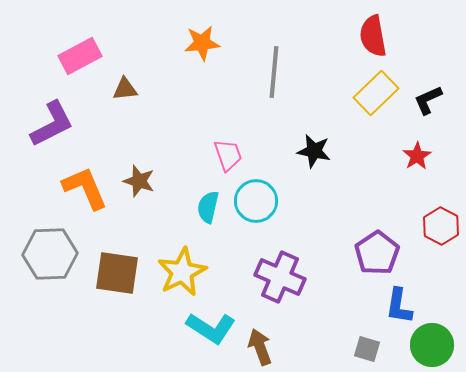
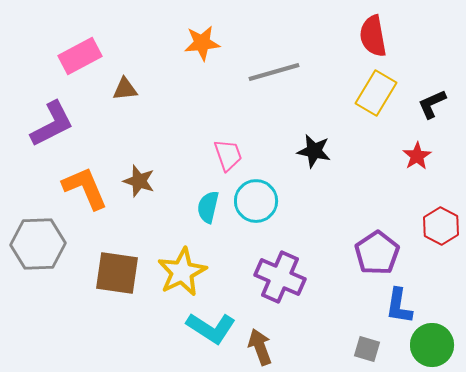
gray line: rotated 69 degrees clockwise
yellow rectangle: rotated 15 degrees counterclockwise
black L-shape: moved 4 px right, 4 px down
gray hexagon: moved 12 px left, 10 px up
